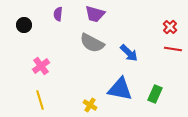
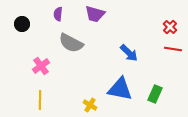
black circle: moved 2 px left, 1 px up
gray semicircle: moved 21 px left
yellow line: rotated 18 degrees clockwise
